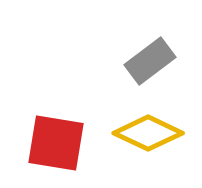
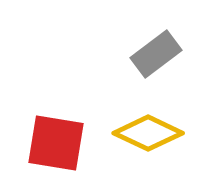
gray rectangle: moved 6 px right, 7 px up
